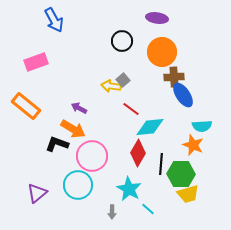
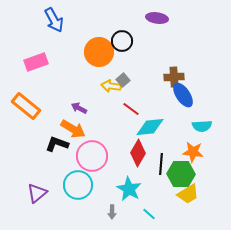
orange circle: moved 63 px left
orange star: moved 7 px down; rotated 15 degrees counterclockwise
yellow trapezoid: rotated 15 degrees counterclockwise
cyan line: moved 1 px right, 5 px down
